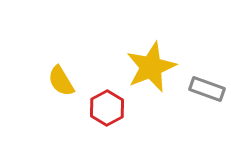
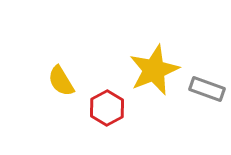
yellow star: moved 3 px right, 3 px down
